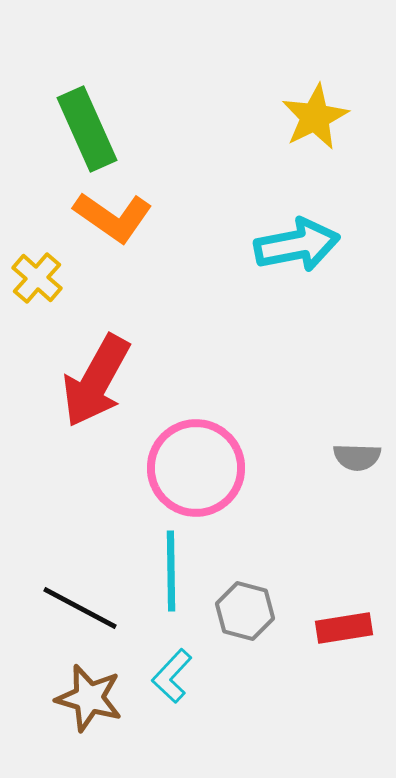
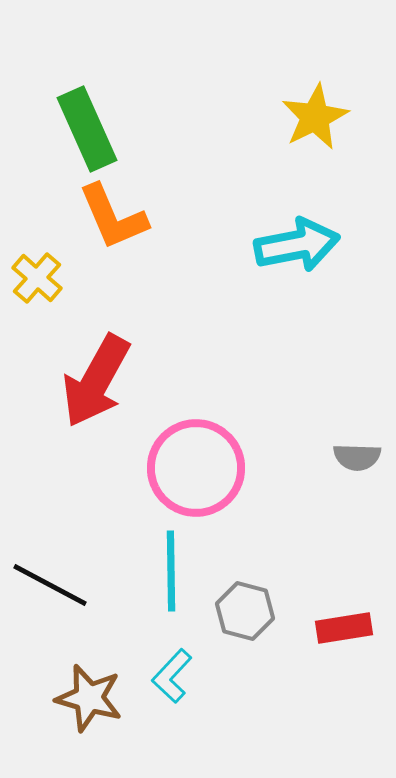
orange L-shape: rotated 32 degrees clockwise
black line: moved 30 px left, 23 px up
